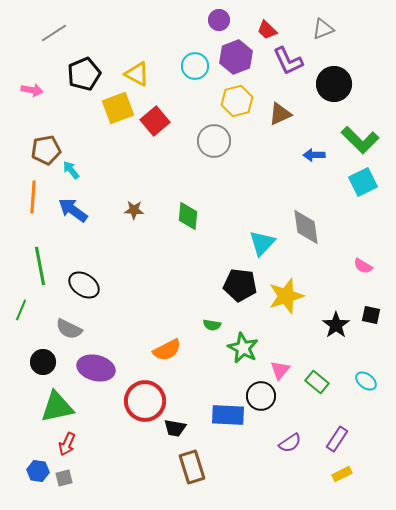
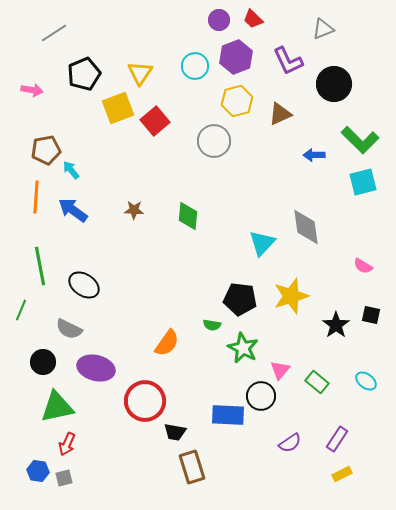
red trapezoid at (267, 30): moved 14 px left, 11 px up
yellow triangle at (137, 74): moved 3 px right, 1 px up; rotated 36 degrees clockwise
cyan square at (363, 182): rotated 12 degrees clockwise
orange line at (33, 197): moved 3 px right
black pentagon at (240, 285): moved 14 px down
yellow star at (286, 296): moved 5 px right
orange semicircle at (167, 350): moved 7 px up; rotated 28 degrees counterclockwise
black trapezoid at (175, 428): moved 4 px down
